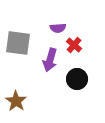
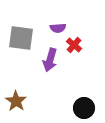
gray square: moved 3 px right, 5 px up
black circle: moved 7 px right, 29 px down
